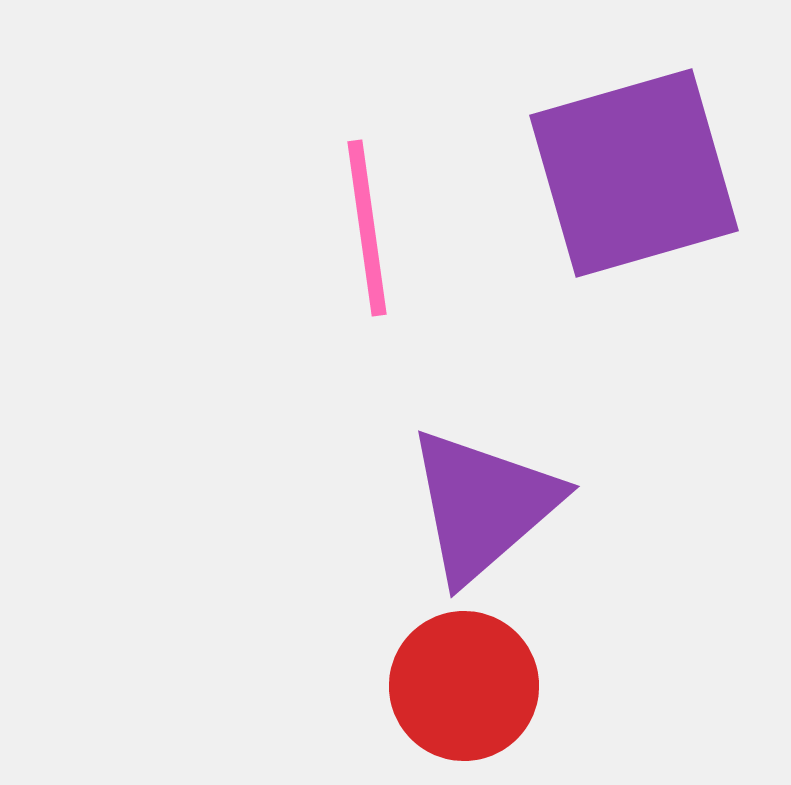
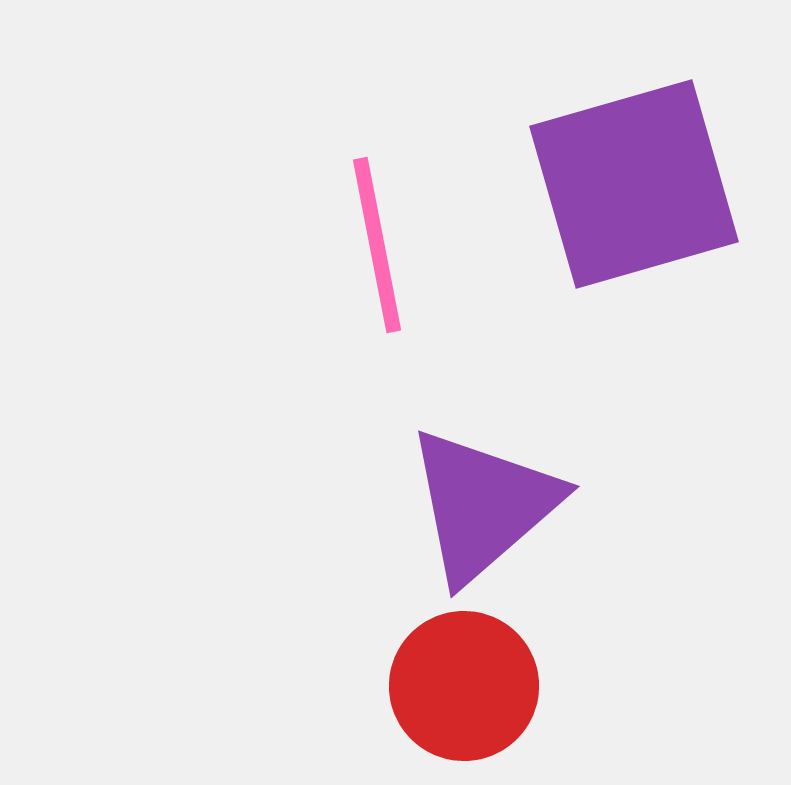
purple square: moved 11 px down
pink line: moved 10 px right, 17 px down; rotated 3 degrees counterclockwise
